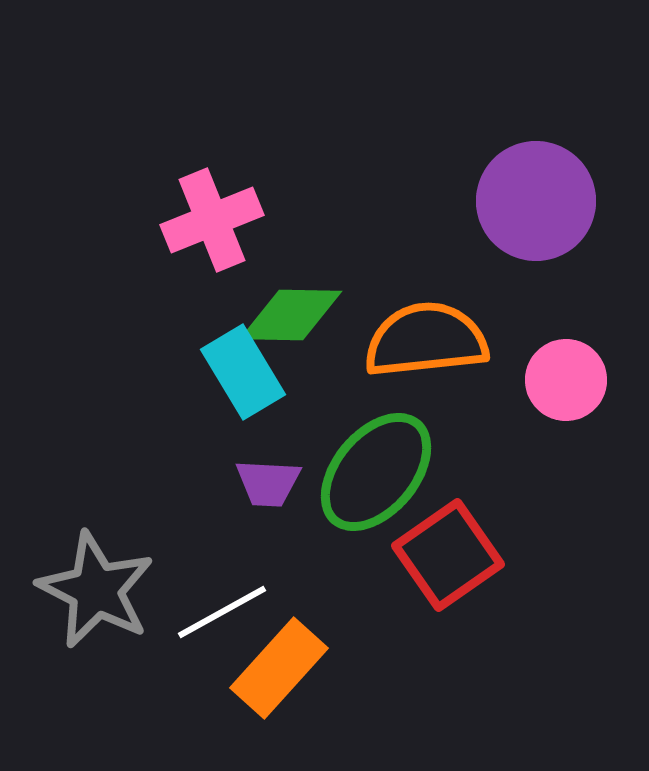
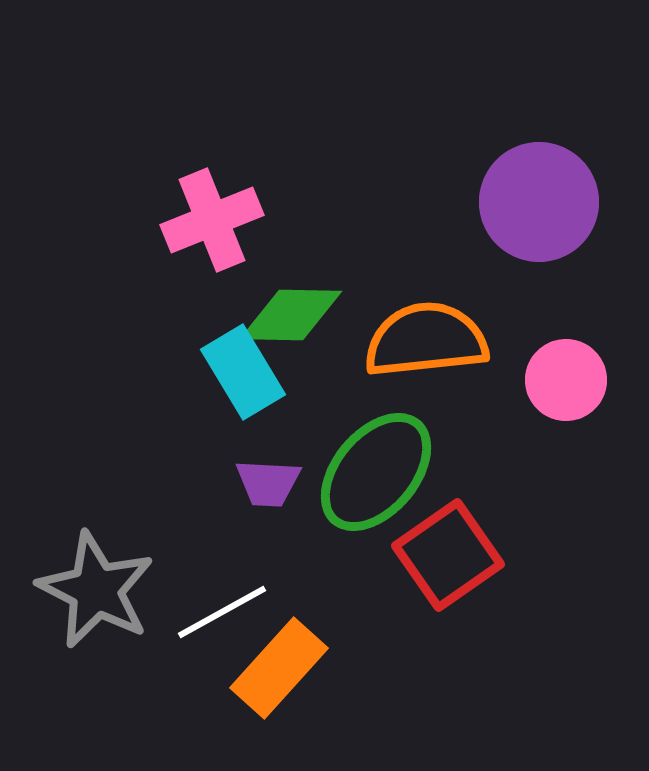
purple circle: moved 3 px right, 1 px down
